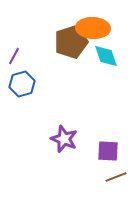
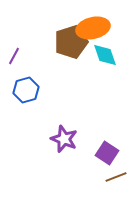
orange ellipse: rotated 16 degrees counterclockwise
cyan diamond: moved 1 px left, 1 px up
blue hexagon: moved 4 px right, 6 px down
purple square: moved 1 px left, 2 px down; rotated 30 degrees clockwise
